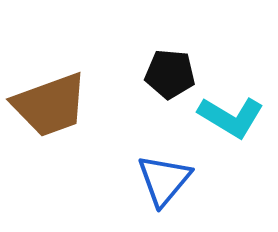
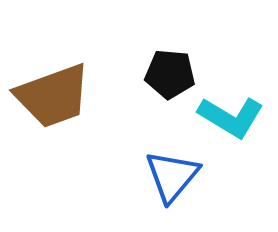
brown trapezoid: moved 3 px right, 9 px up
blue triangle: moved 8 px right, 4 px up
